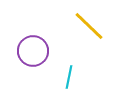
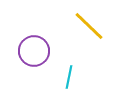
purple circle: moved 1 px right
